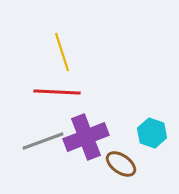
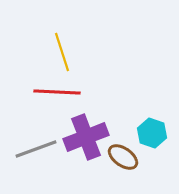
gray line: moved 7 px left, 8 px down
brown ellipse: moved 2 px right, 7 px up
